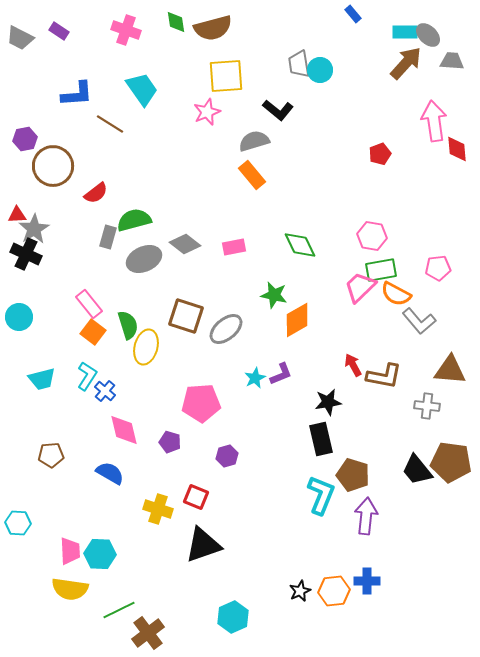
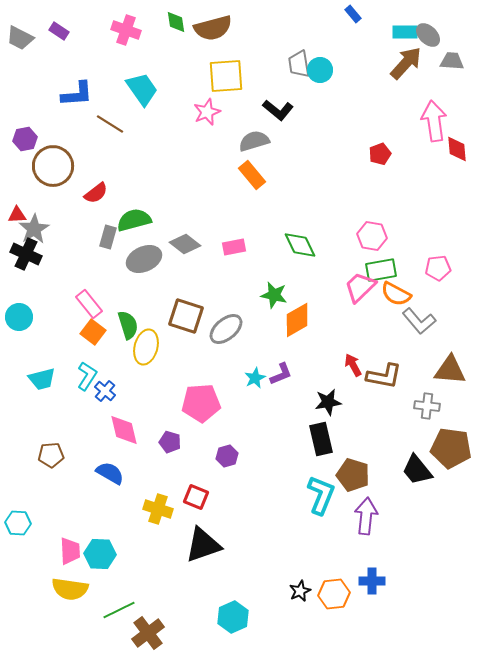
brown pentagon at (451, 462): moved 14 px up
blue cross at (367, 581): moved 5 px right
orange hexagon at (334, 591): moved 3 px down
